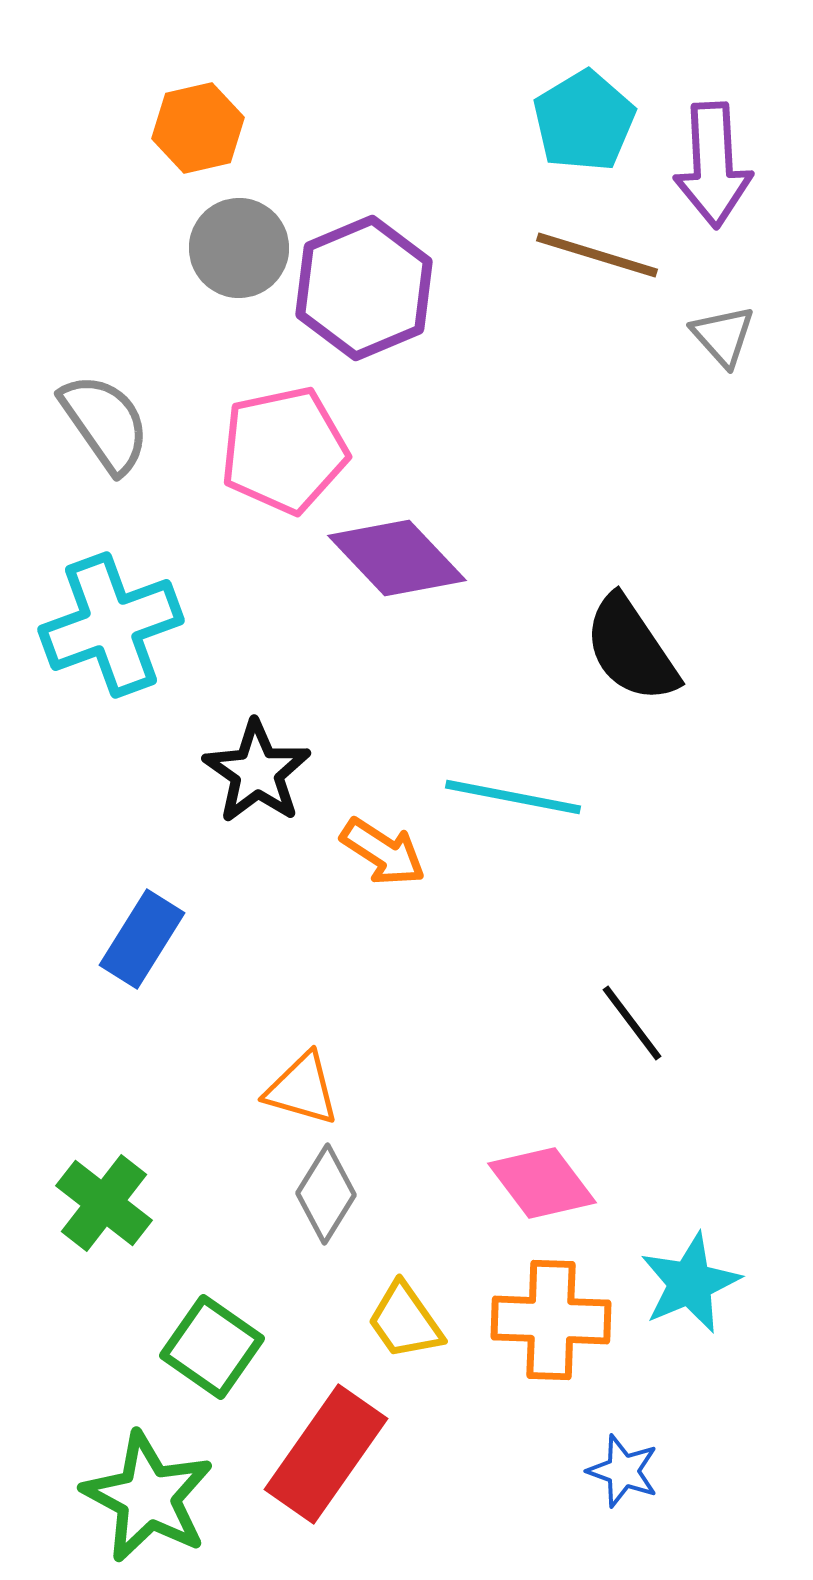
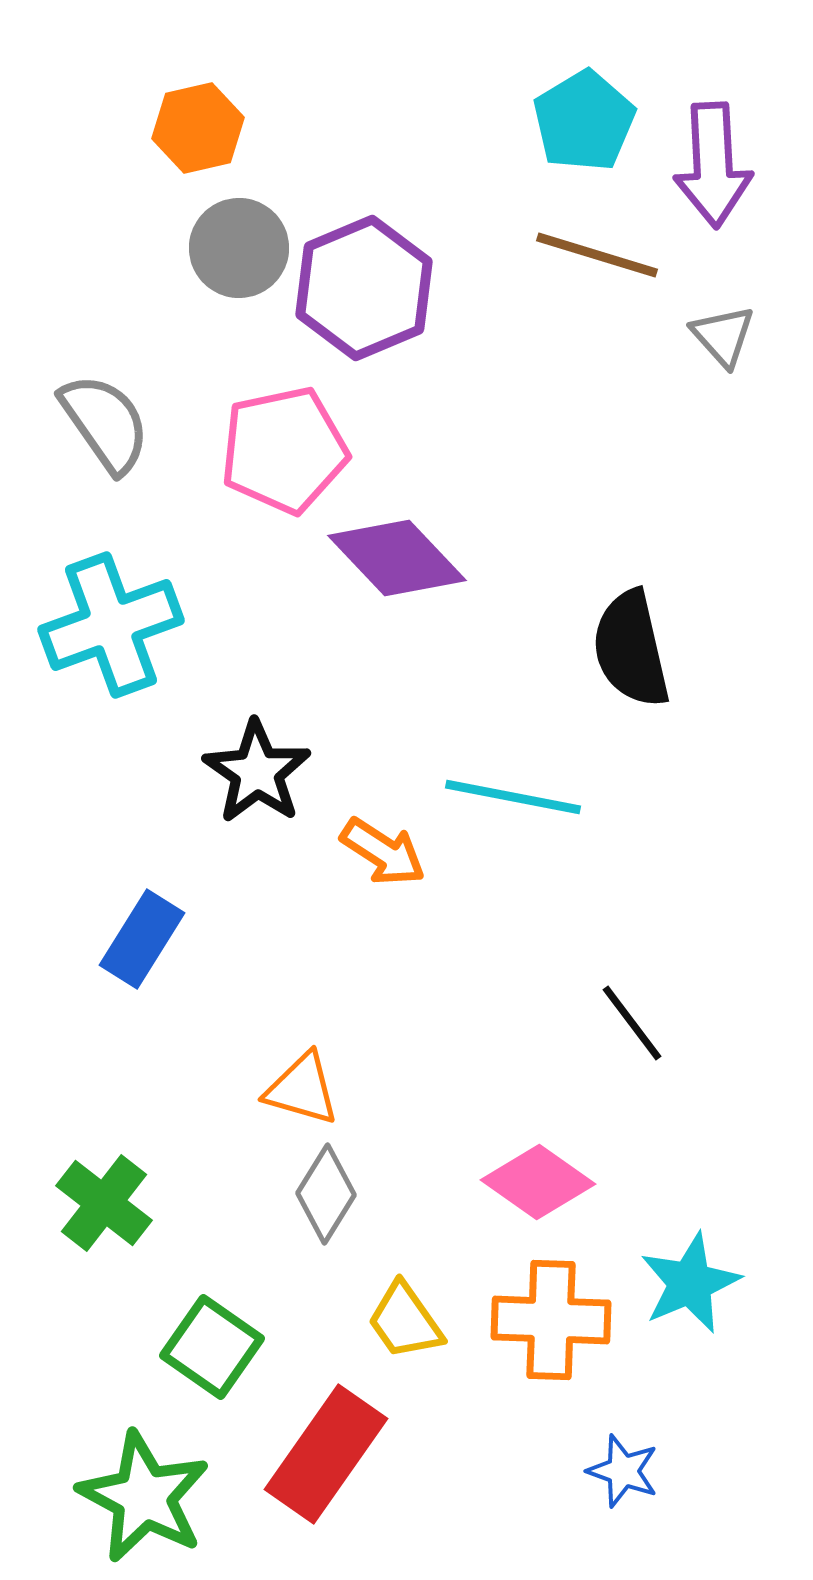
black semicircle: rotated 21 degrees clockwise
pink diamond: moved 4 px left, 1 px up; rotated 18 degrees counterclockwise
green star: moved 4 px left
